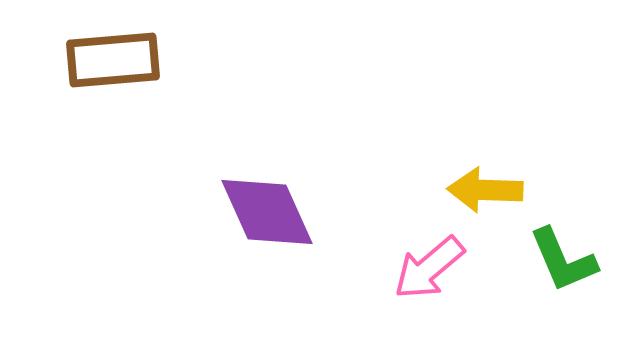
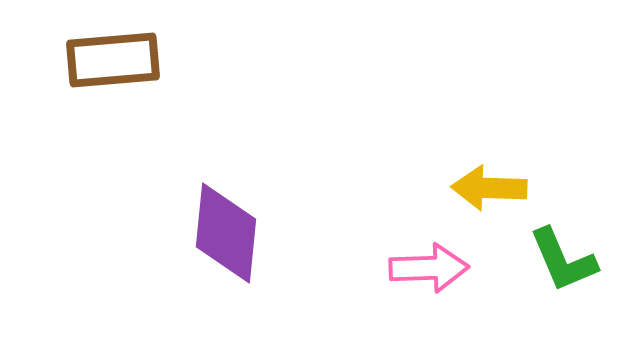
yellow arrow: moved 4 px right, 2 px up
purple diamond: moved 41 px left, 21 px down; rotated 30 degrees clockwise
pink arrow: rotated 142 degrees counterclockwise
